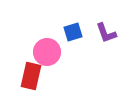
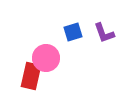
purple L-shape: moved 2 px left
pink circle: moved 1 px left, 6 px down
